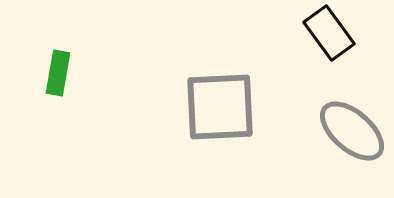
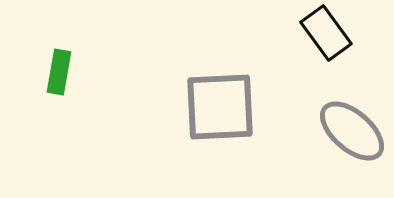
black rectangle: moved 3 px left
green rectangle: moved 1 px right, 1 px up
